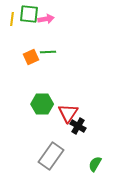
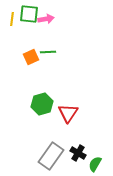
green hexagon: rotated 15 degrees counterclockwise
black cross: moved 27 px down
